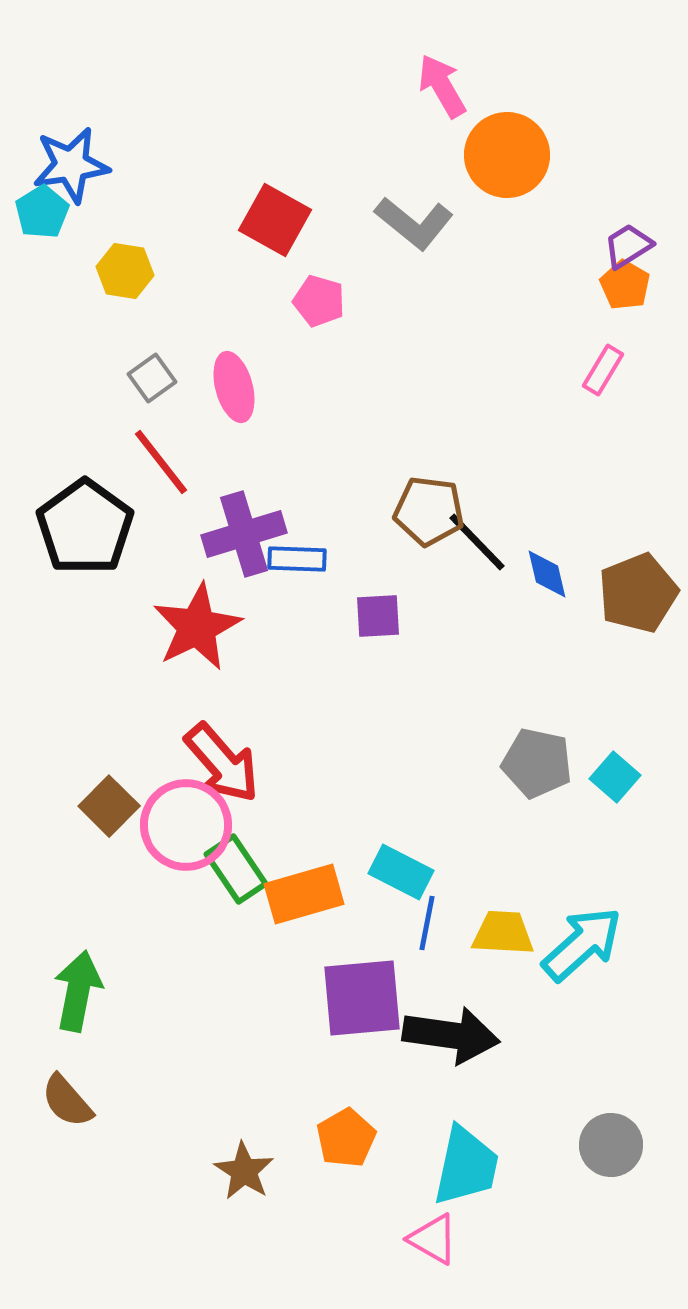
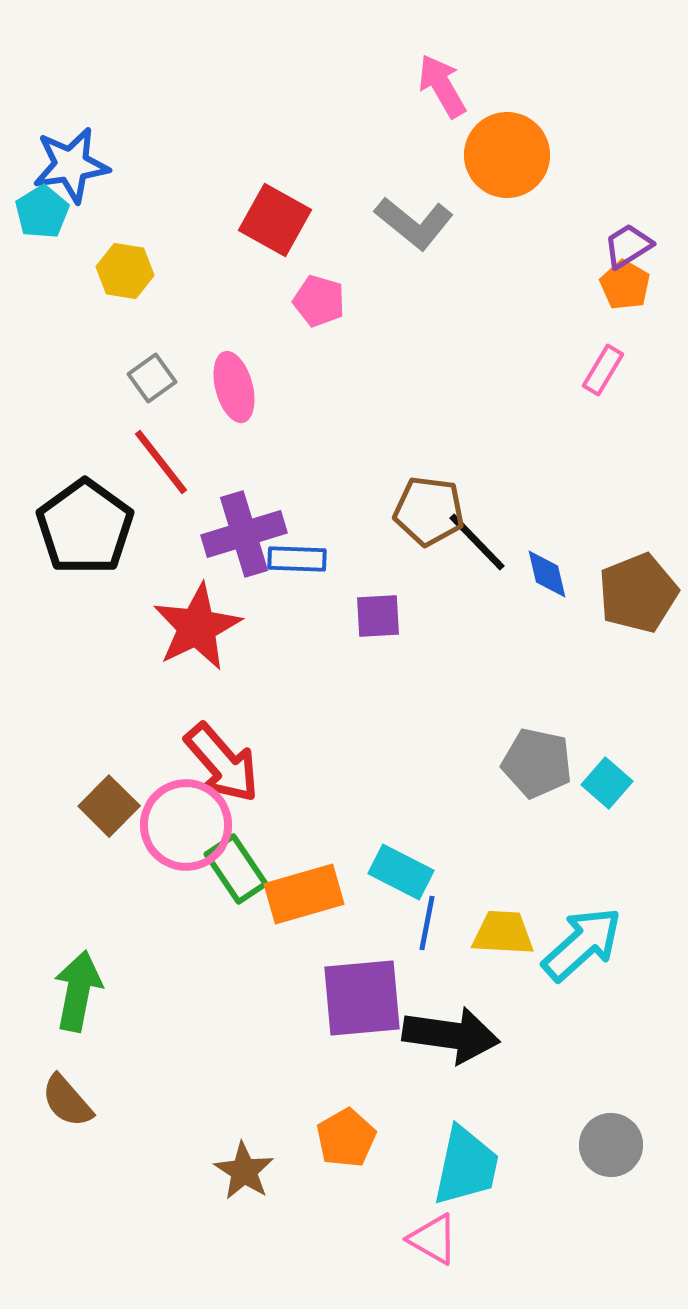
cyan square at (615, 777): moved 8 px left, 6 px down
